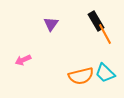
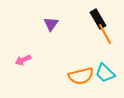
black rectangle: moved 2 px right, 2 px up
